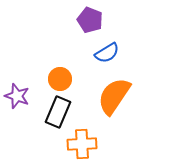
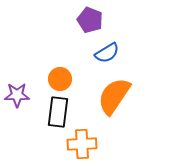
purple star: moved 1 px up; rotated 20 degrees counterclockwise
black rectangle: rotated 16 degrees counterclockwise
